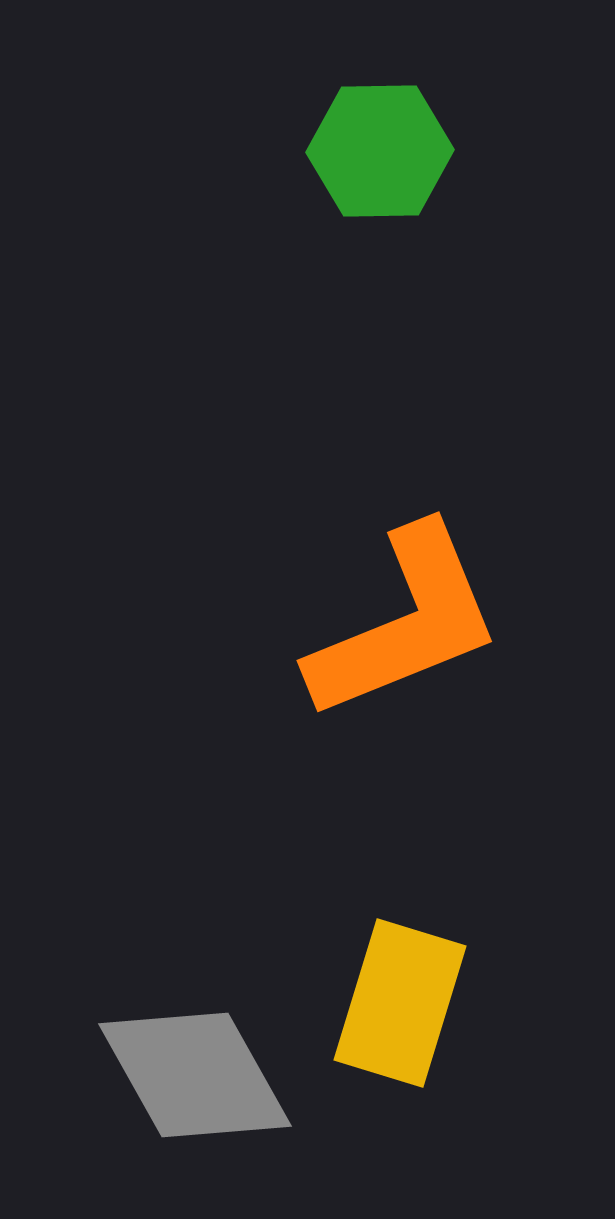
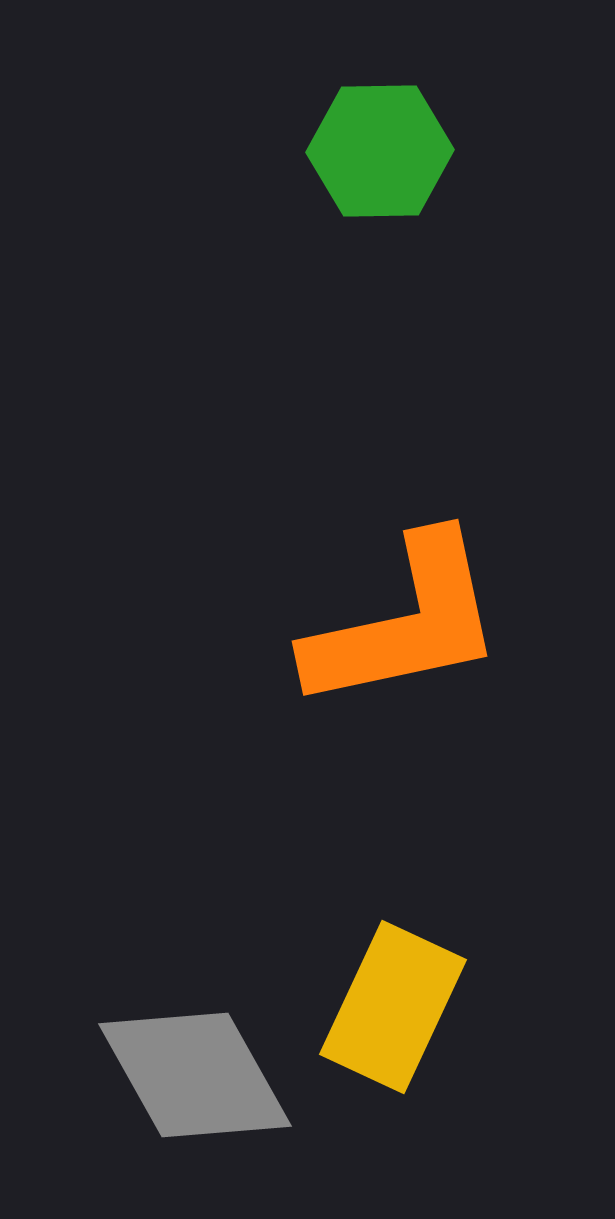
orange L-shape: rotated 10 degrees clockwise
yellow rectangle: moved 7 px left, 4 px down; rotated 8 degrees clockwise
